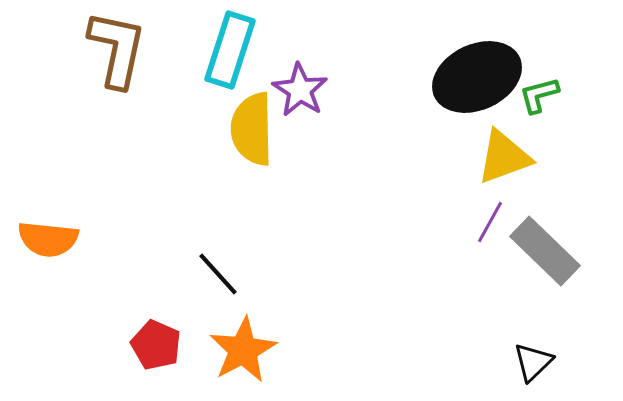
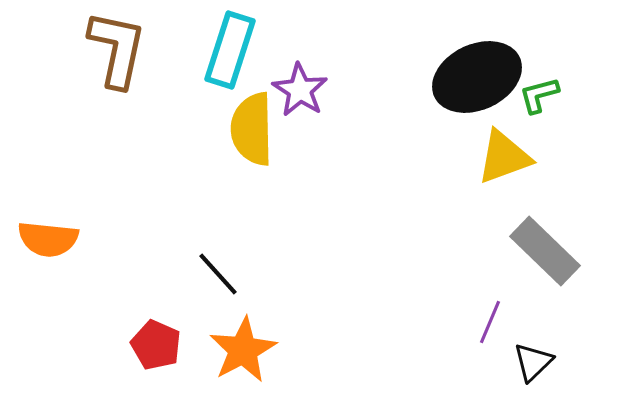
purple line: moved 100 px down; rotated 6 degrees counterclockwise
